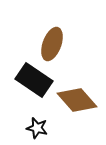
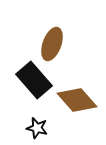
black rectangle: rotated 15 degrees clockwise
